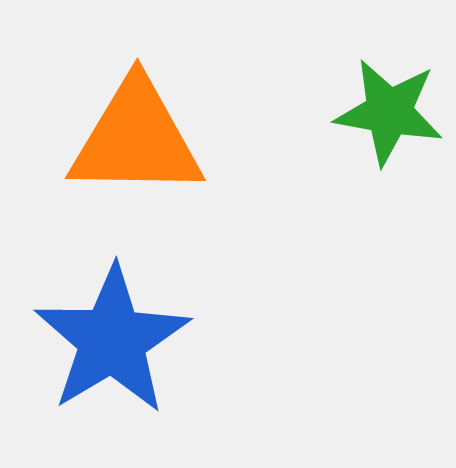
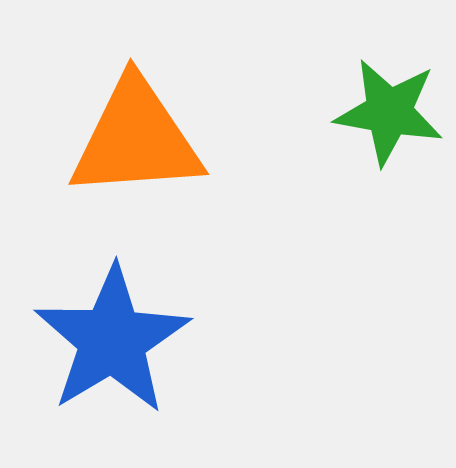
orange triangle: rotated 5 degrees counterclockwise
